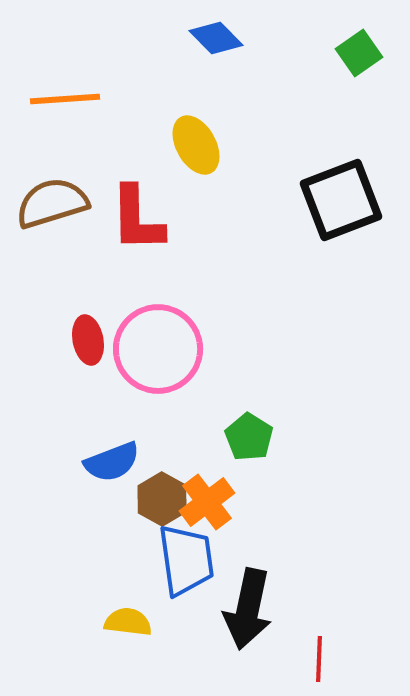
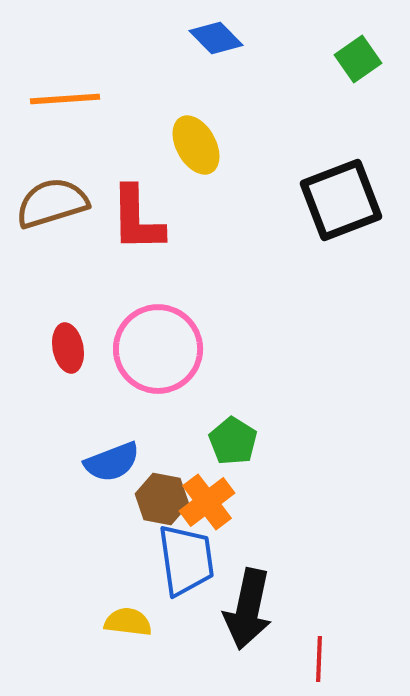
green square: moved 1 px left, 6 px down
red ellipse: moved 20 px left, 8 px down
green pentagon: moved 16 px left, 4 px down
brown hexagon: rotated 18 degrees counterclockwise
